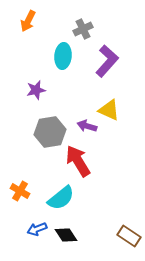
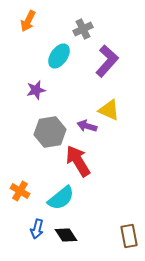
cyan ellipse: moved 4 px left; rotated 30 degrees clockwise
blue arrow: rotated 54 degrees counterclockwise
brown rectangle: rotated 45 degrees clockwise
